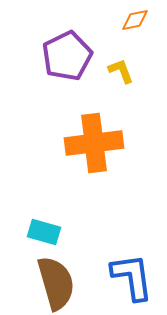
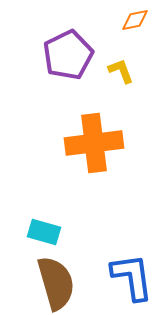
purple pentagon: moved 1 px right, 1 px up
